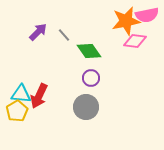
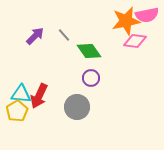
purple arrow: moved 3 px left, 4 px down
gray circle: moved 9 px left
